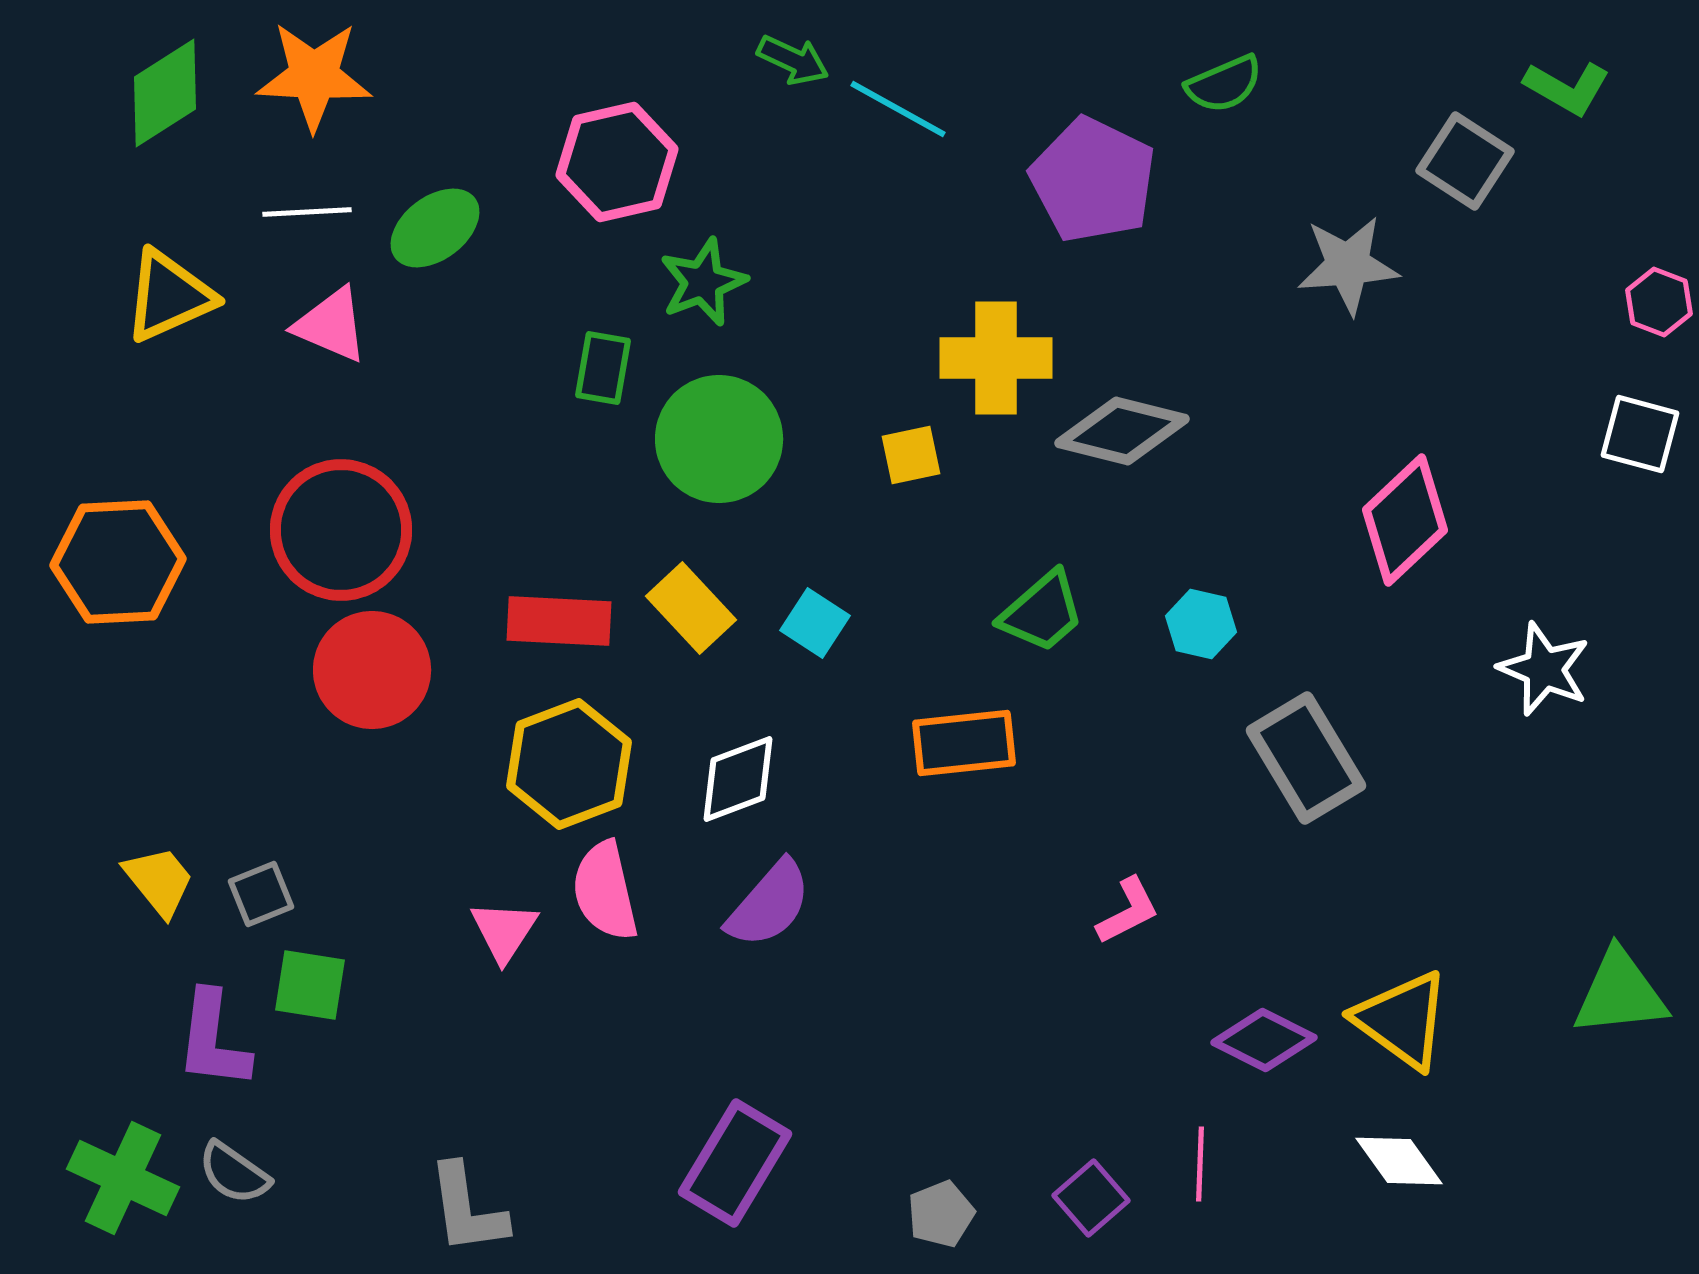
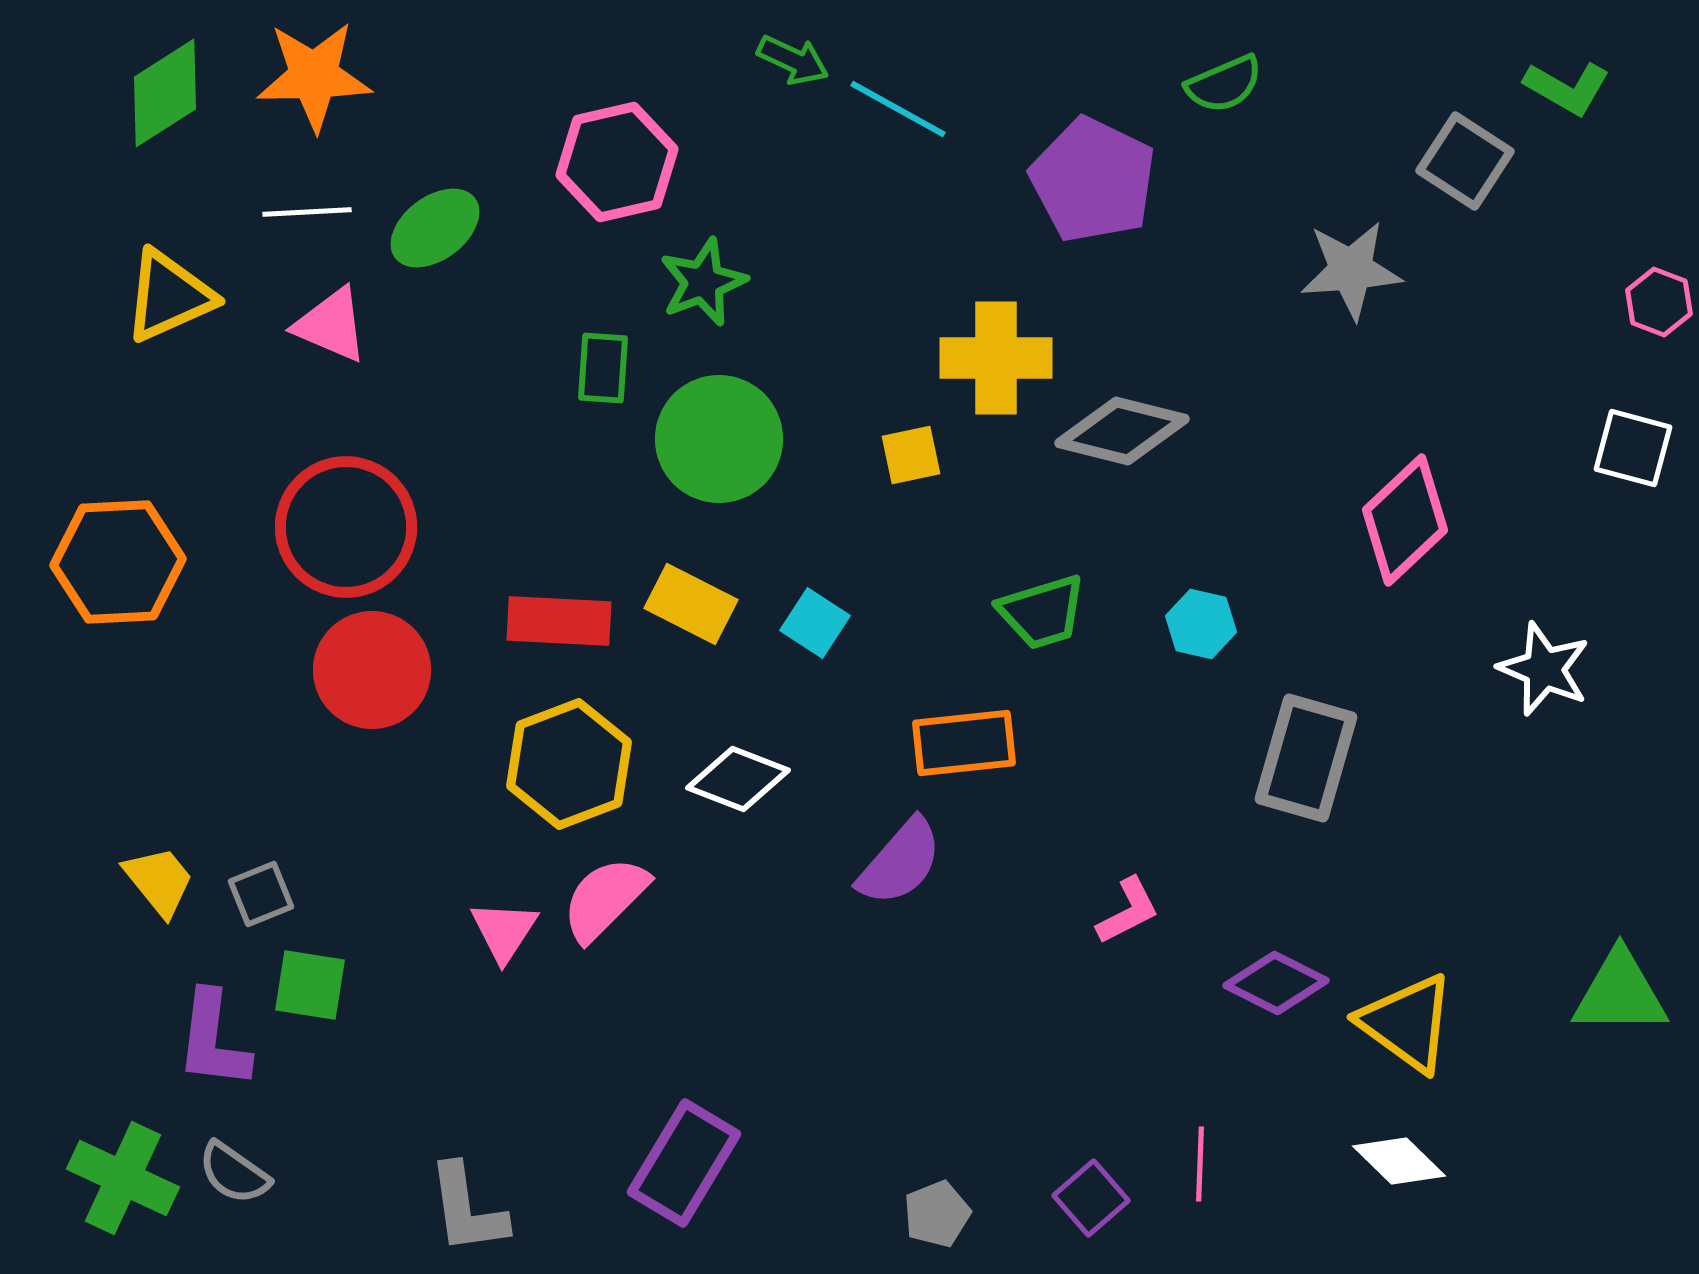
orange star at (314, 76): rotated 4 degrees counterclockwise
gray star at (1348, 265): moved 3 px right, 5 px down
green rectangle at (603, 368): rotated 6 degrees counterclockwise
white square at (1640, 434): moved 7 px left, 14 px down
red circle at (341, 530): moved 5 px right, 3 px up
yellow rectangle at (691, 608): moved 4 px up; rotated 20 degrees counterclockwise
green trapezoid at (1042, 612): rotated 24 degrees clockwise
gray rectangle at (1306, 758): rotated 47 degrees clockwise
white diamond at (738, 779): rotated 42 degrees clockwise
pink semicircle at (605, 891): moved 8 px down; rotated 58 degrees clockwise
purple semicircle at (769, 904): moved 131 px right, 42 px up
green triangle at (1620, 993): rotated 6 degrees clockwise
yellow triangle at (1402, 1020): moved 5 px right, 3 px down
purple diamond at (1264, 1040): moved 12 px right, 57 px up
white diamond at (1399, 1161): rotated 10 degrees counterclockwise
purple rectangle at (735, 1163): moved 51 px left
gray pentagon at (941, 1214): moved 4 px left
